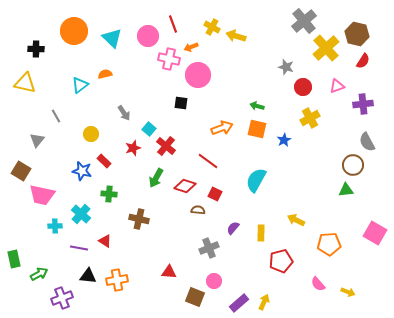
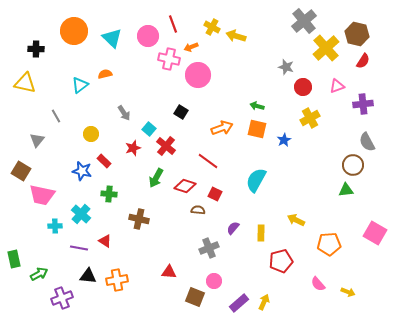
black square at (181, 103): moved 9 px down; rotated 24 degrees clockwise
